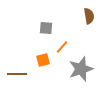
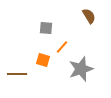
brown semicircle: rotated 21 degrees counterclockwise
orange square: rotated 32 degrees clockwise
